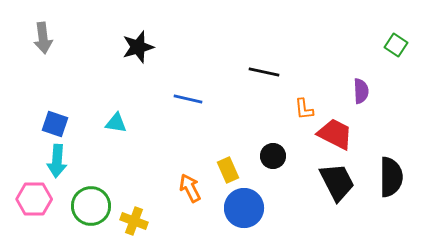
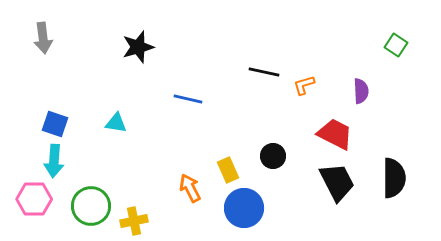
orange L-shape: moved 24 px up; rotated 80 degrees clockwise
cyan arrow: moved 3 px left
black semicircle: moved 3 px right, 1 px down
yellow cross: rotated 32 degrees counterclockwise
